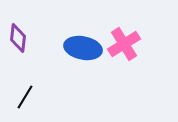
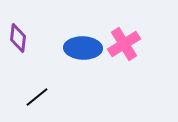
blue ellipse: rotated 9 degrees counterclockwise
black line: moved 12 px right; rotated 20 degrees clockwise
